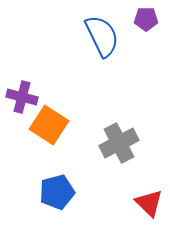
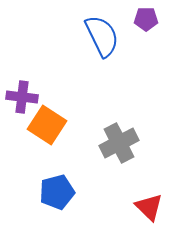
purple cross: rotated 8 degrees counterclockwise
orange square: moved 2 px left
red triangle: moved 4 px down
